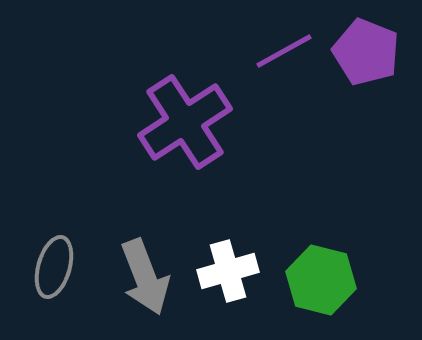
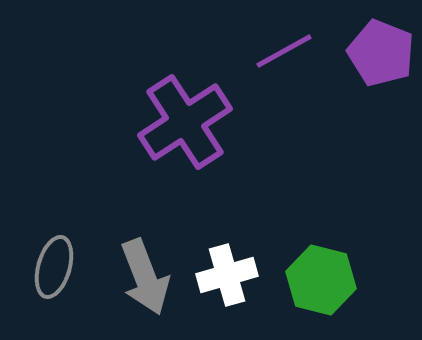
purple pentagon: moved 15 px right, 1 px down
white cross: moved 1 px left, 4 px down
